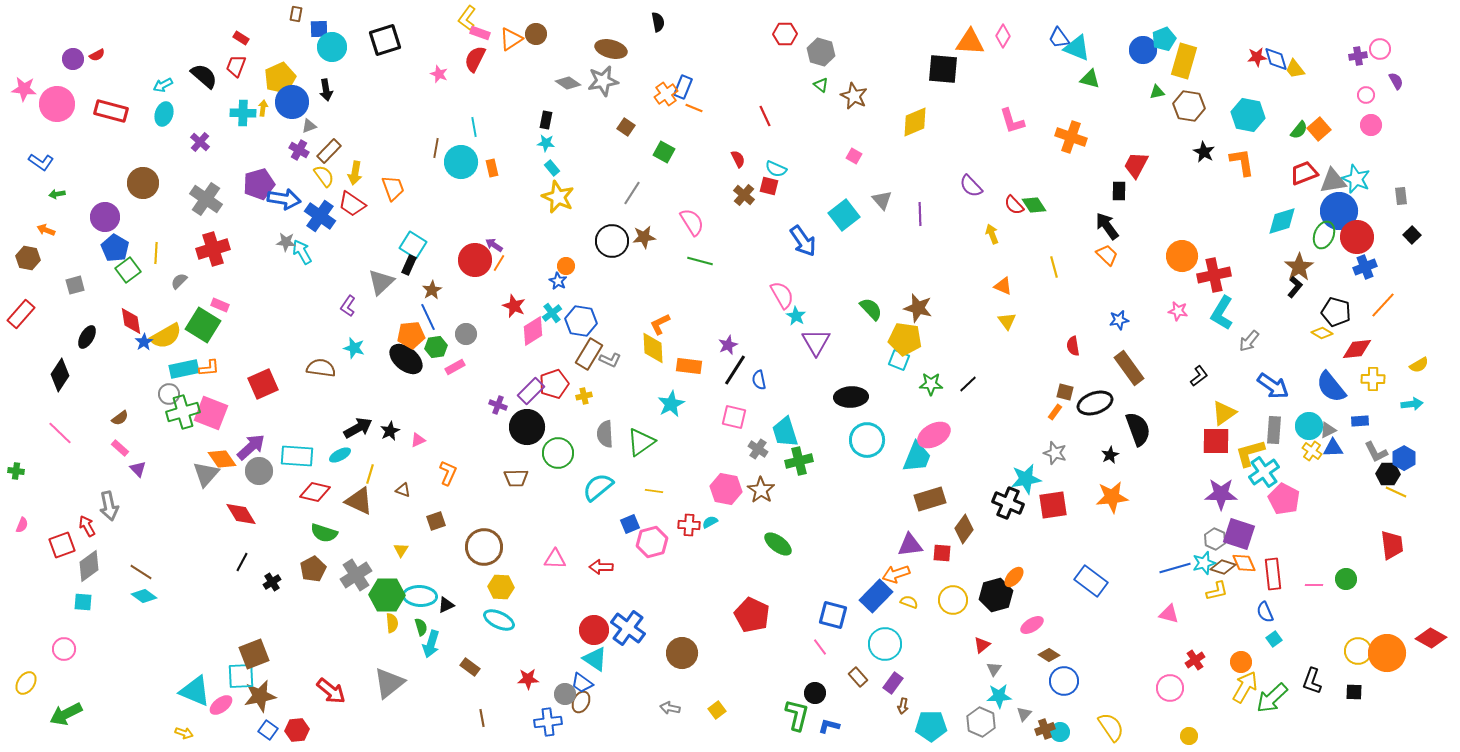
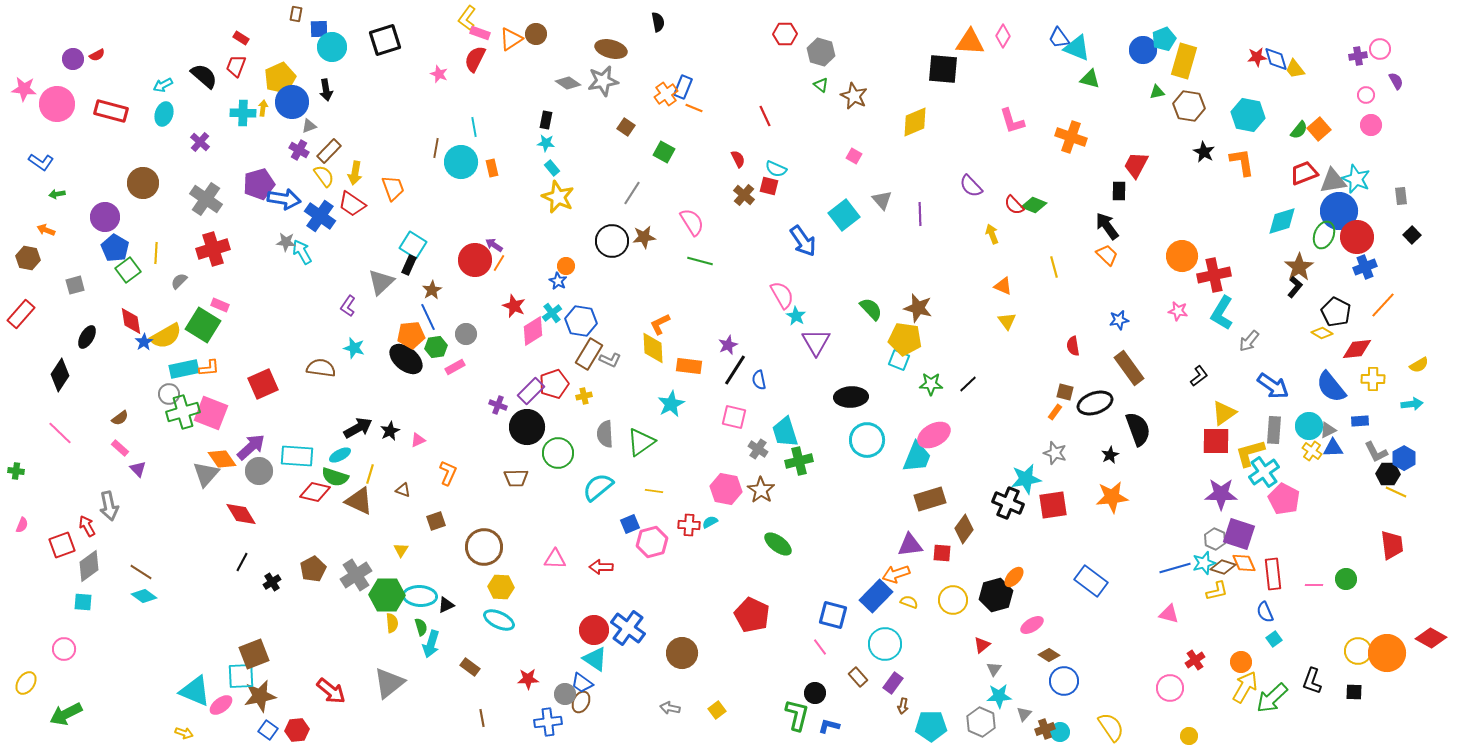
green diamond at (1034, 205): rotated 35 degrees counterclockwise
black pentagon at (1336, 312): rotated 12 degrees clockwise
green semicircle at (324, 533): moved 11 px right, 56 px up
